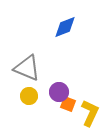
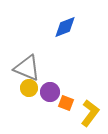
purple circle: moved 9 px left
yellow circle: moved 8 px up
orange square: moved 2 px left, 1 px up
yellow L-shape: rotated 12 degrees clockwise
